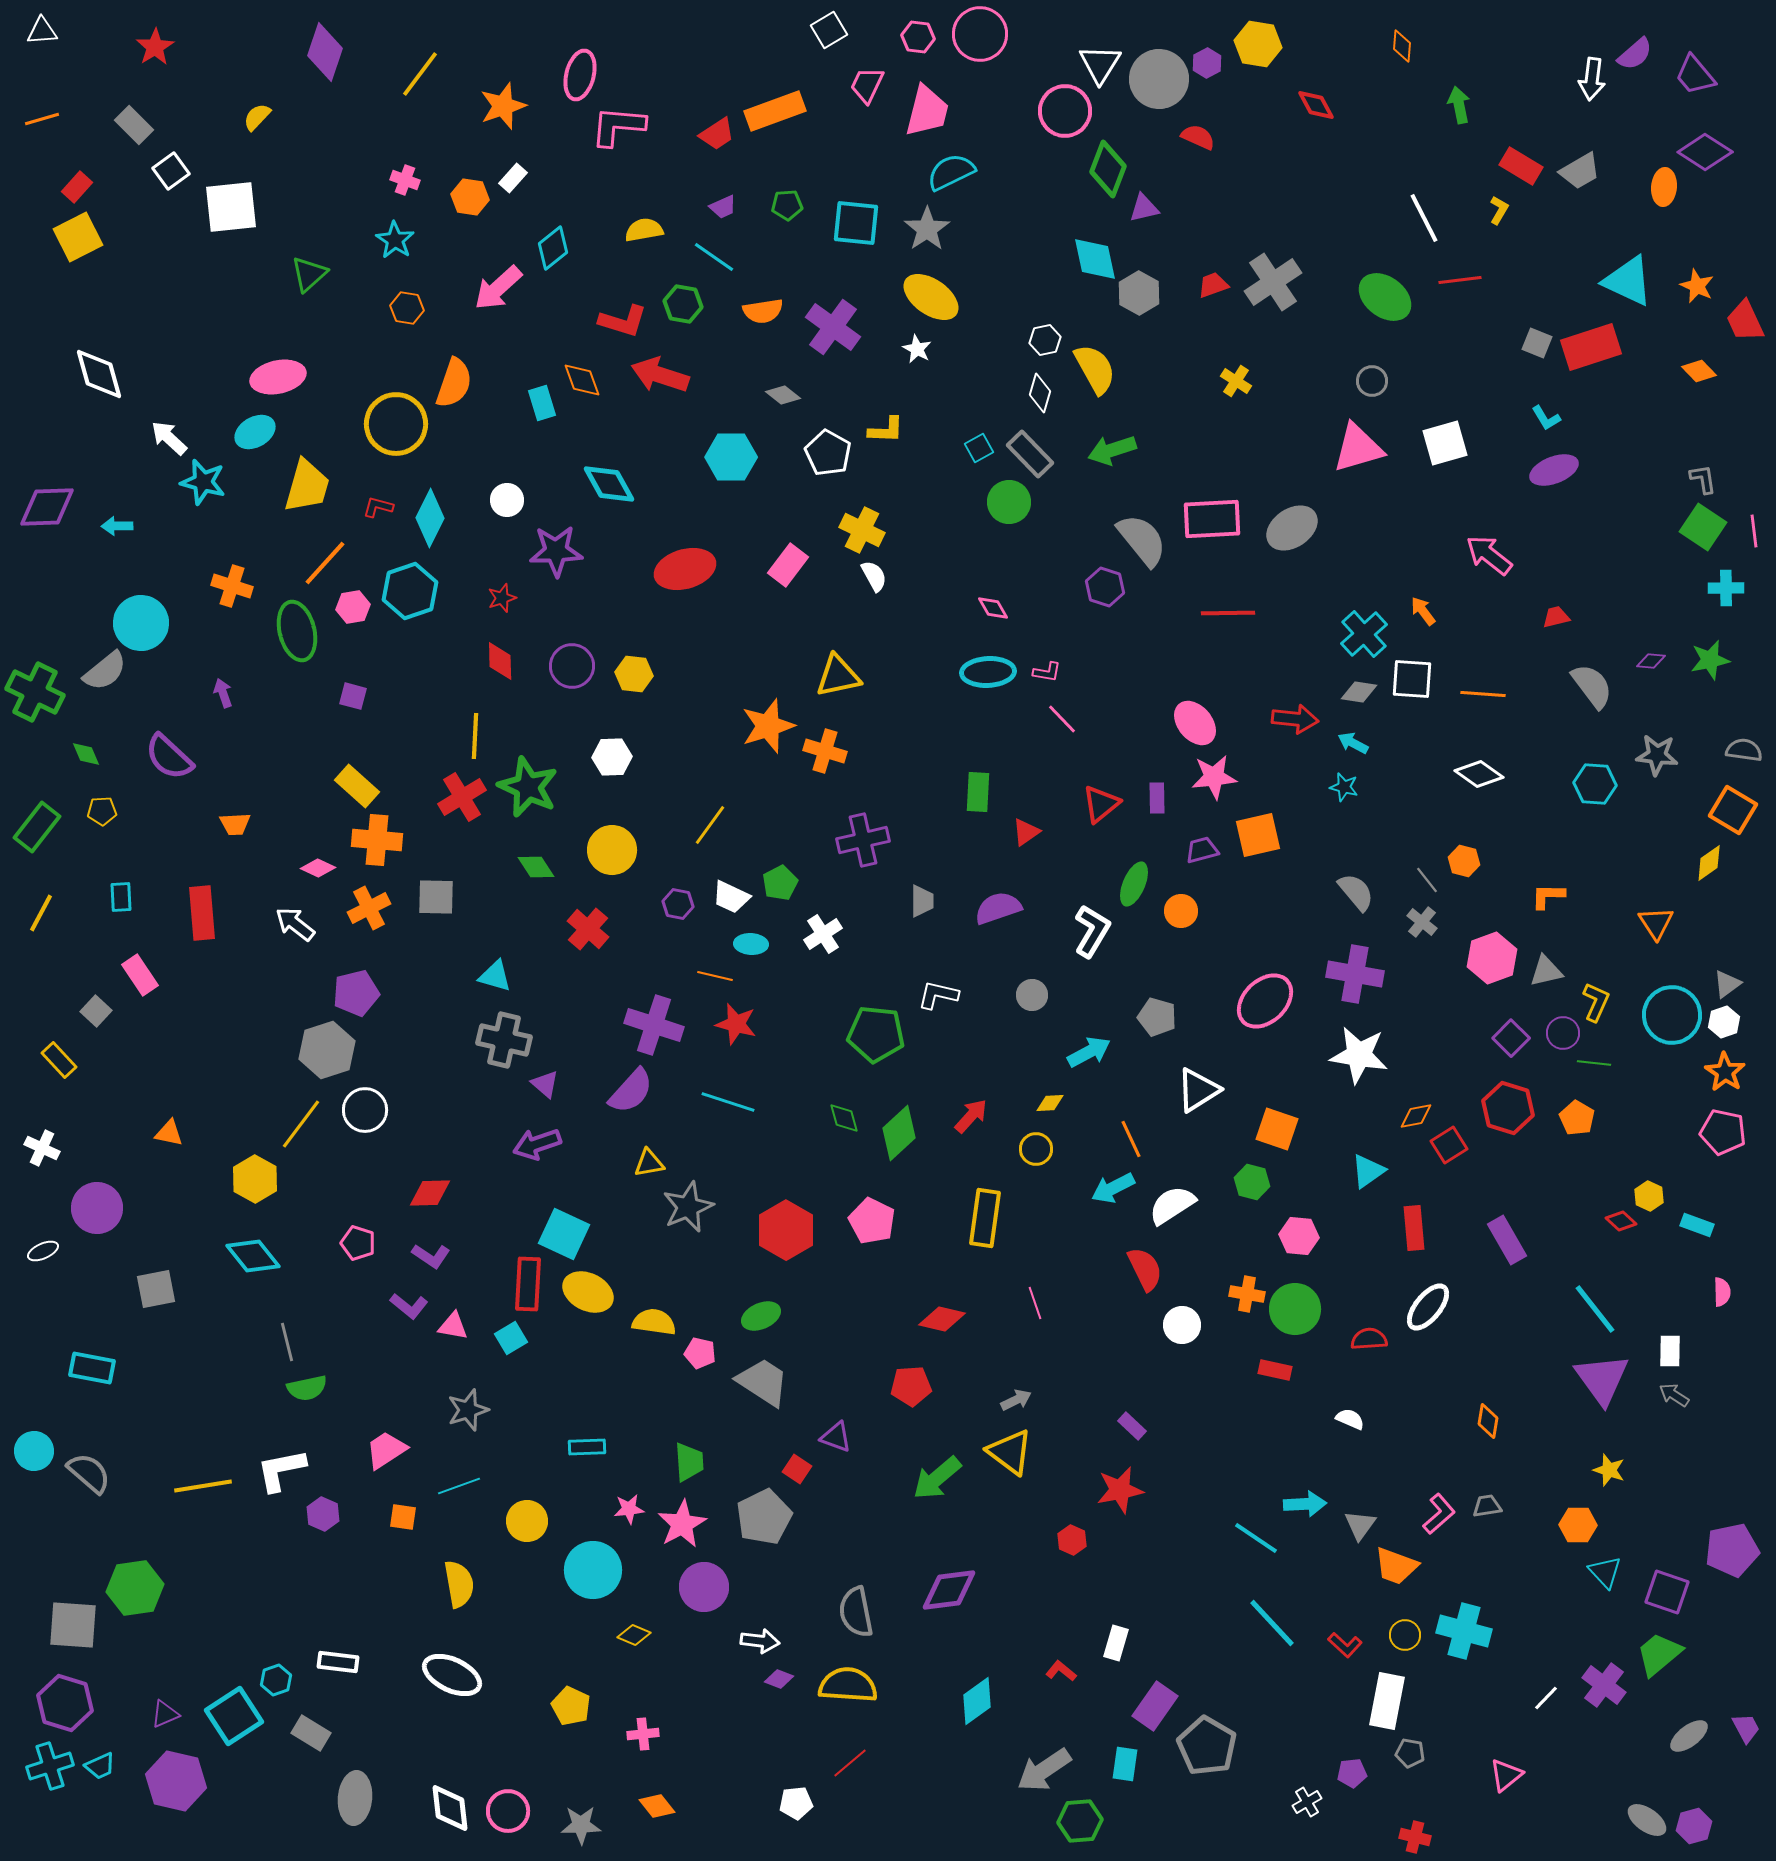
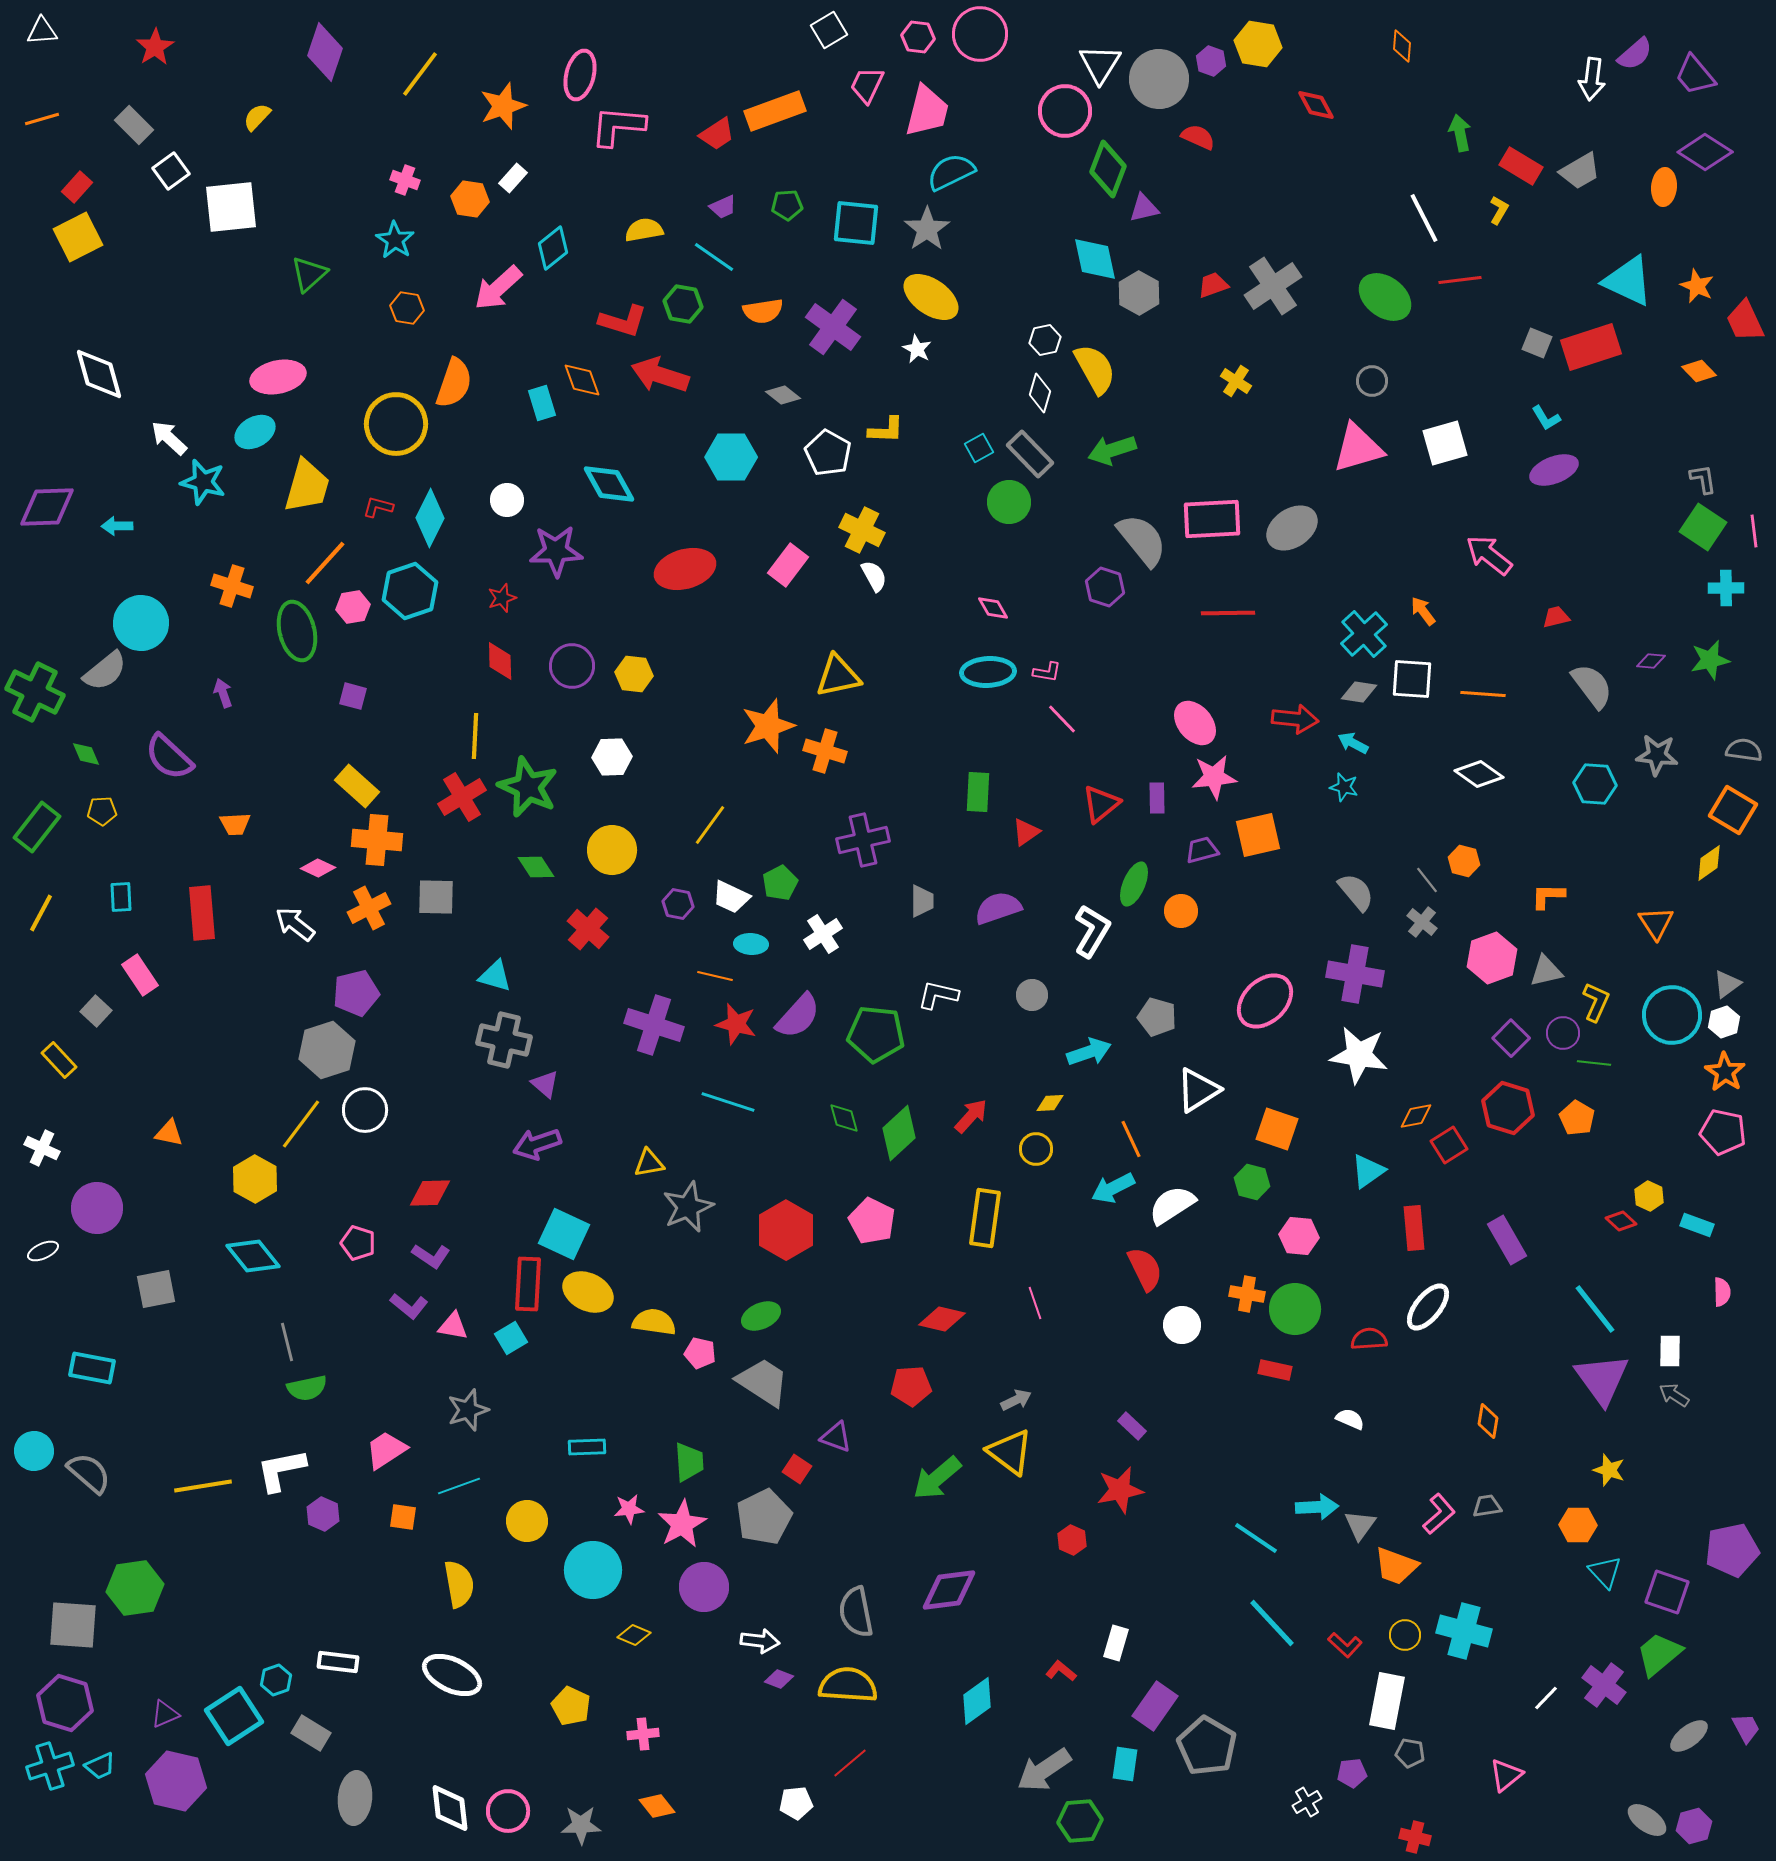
purple hexagon at (1207, 63): moved 4 px right, 2 px up; rotated 12 degrees counterclockwise
green arrow at (1459, 105): moved 1 px right, 28 px down
orange hexagon at (470, 197): moved 2 px down
gray cross at (1273, 282): moved 4 px down
cyan arrow at (1089, 1052): rotated 9 degrees clockwise
purple semicircle at (631, 1091): moved 167 px right, 75 px up
cyan arrow at (1305, 1504): moved 12 px right, 3 px down
